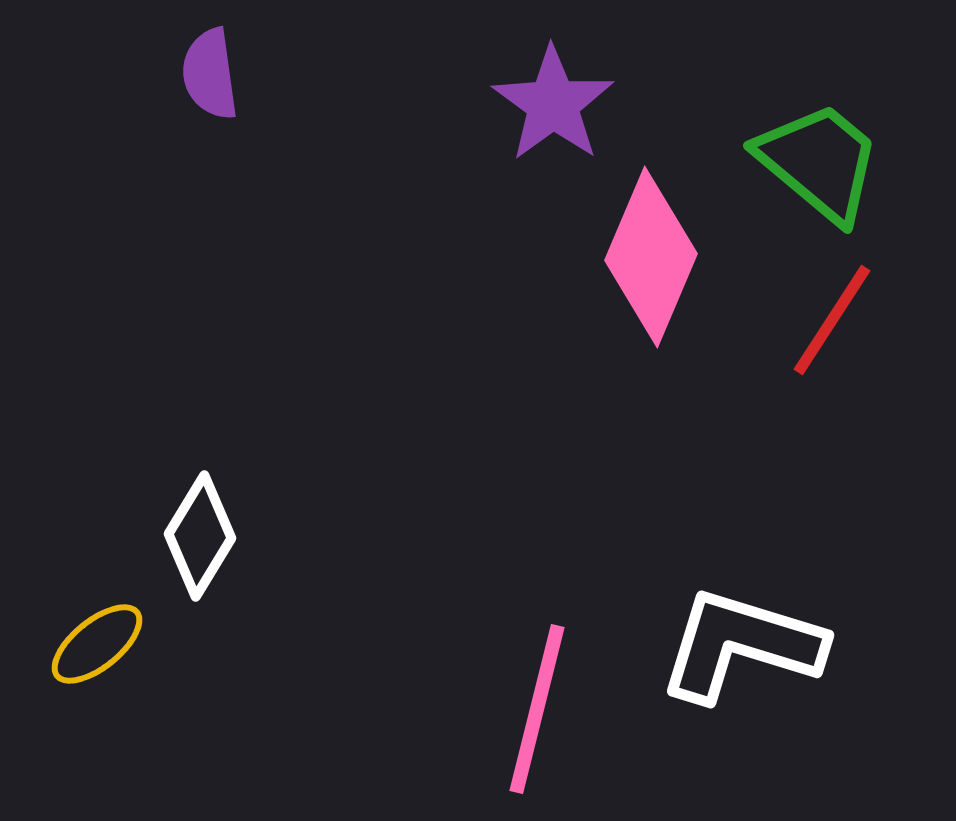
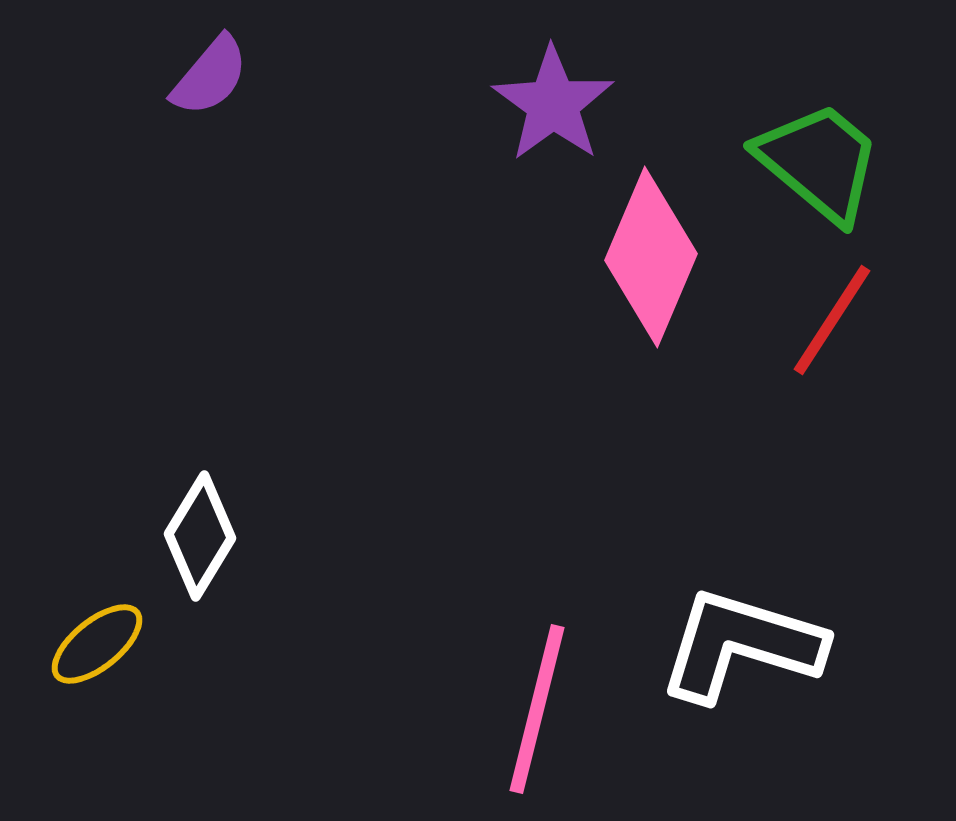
purple semicircle: moved 2 px down; rotated 132 degrees counterclockwise
